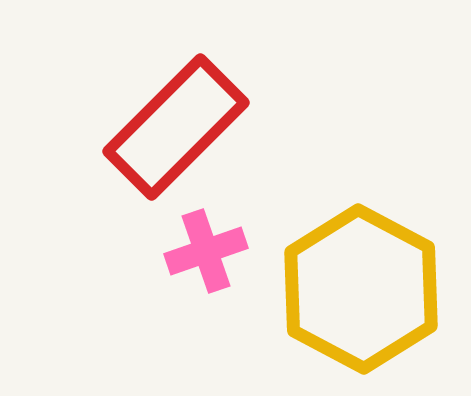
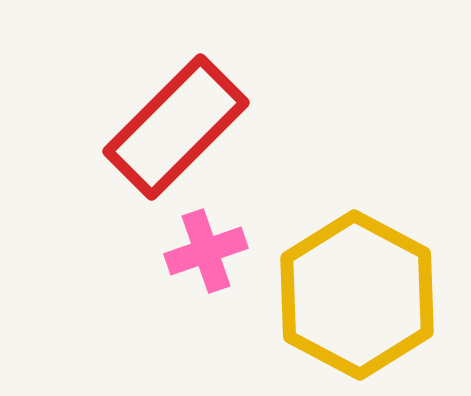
yellow hexagon: moved 4 px left, 6 px down
